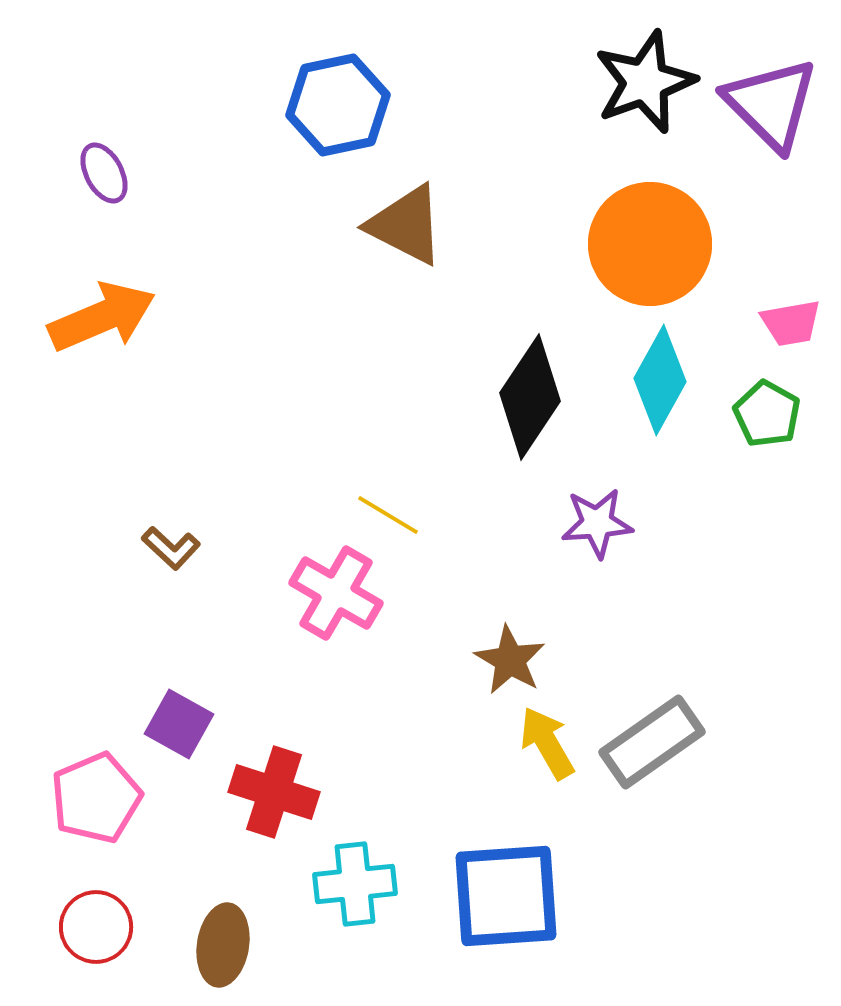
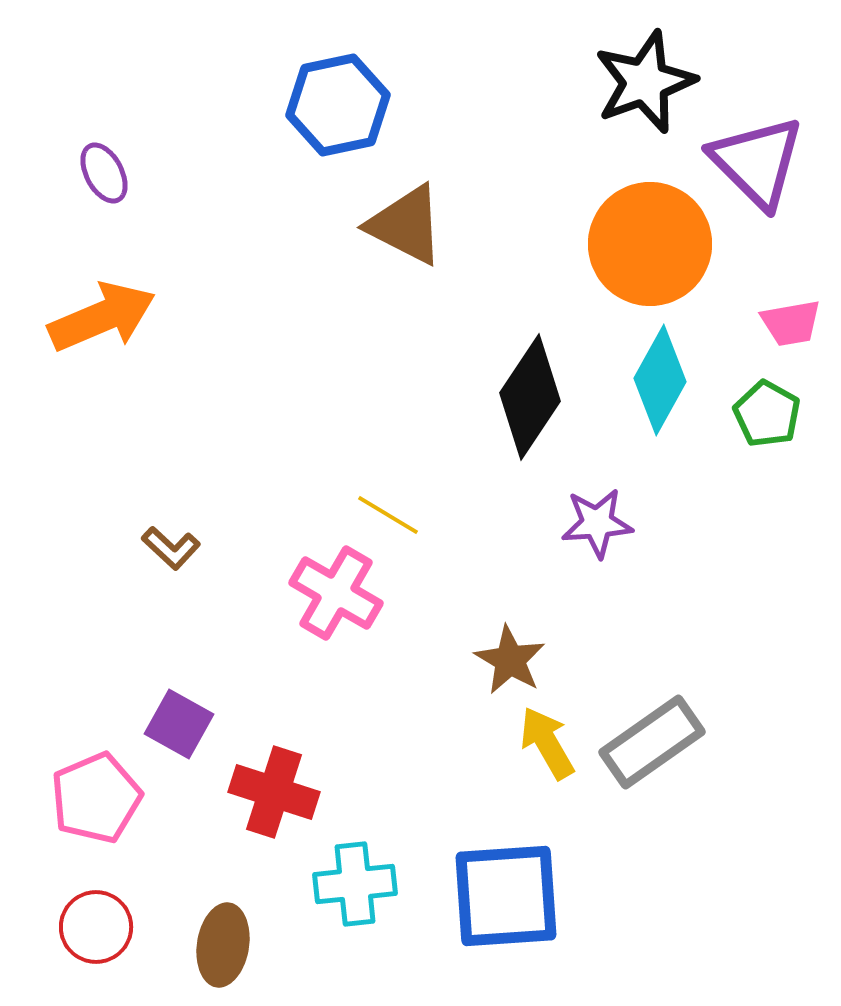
purple triangle: moved 14 px left, 58 px down
